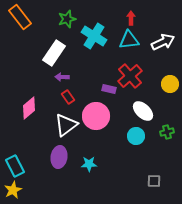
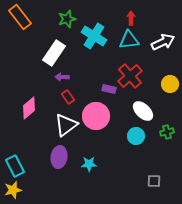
yellow star: rotated 12 degrees clockwise
